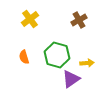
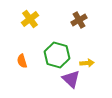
orange semicircle: moved 2 px left, 4 px down
purple triangle: rotated 42 degrees counterclockwise
